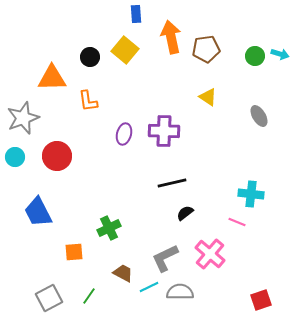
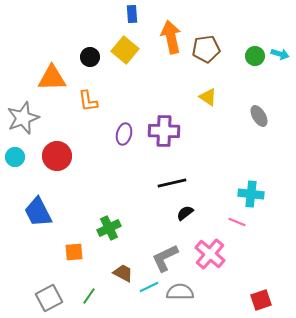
blue rectangle: moved 4 px left
